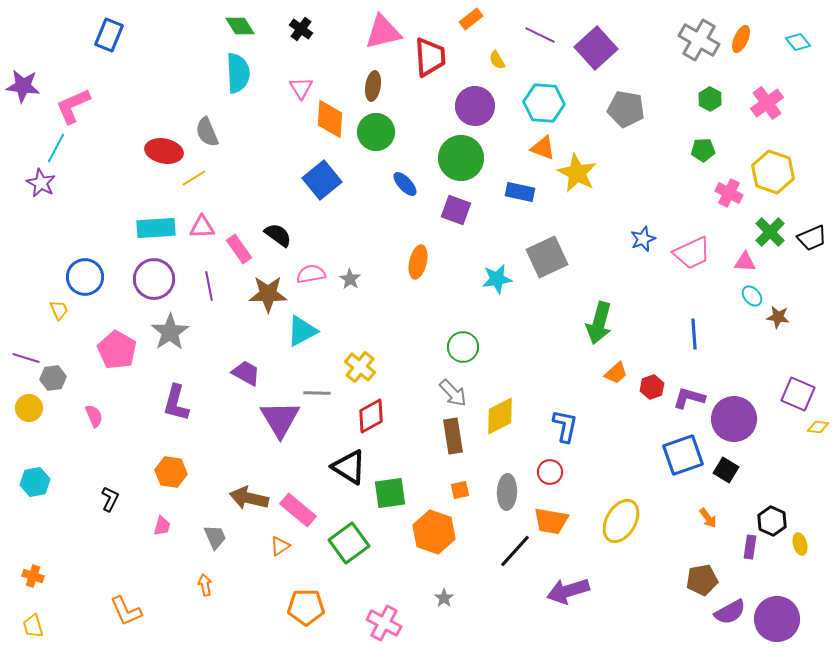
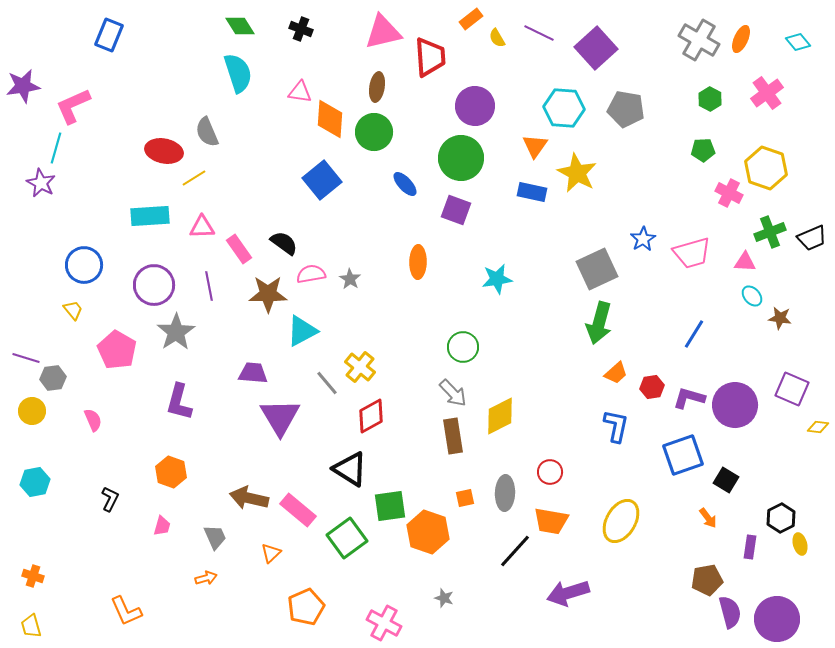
black cross at (301, 29): rotated 15 degrees counterclockwise
purple line at (540, 35): moved 1 px left, 2 px up
yellow semicircle at (497, 60): moved 22 px up
cyan semicircle at (238, 73): rotated 15 degrees counterclockwise
purple star at (23, 86): rotated 16 degrees counterclockwise
brown ellipse at (373, 86): moved 4 px right, 1 px down
pink triangle at (301, 88): moved 1 px left, 4 px down; rotated 50 degrees counterclockwise
cyan hexagon at (544, 103): moved 20 px right, 5 px down
pink cross at (767, 103): moved 10 px up
green circle at (376, 132): moved 2 px left
cyan line at (56, 148): rotated 12 degrees counterclockwise
orange triangle at (543, 148): moved 8 px left, 2 px up; rotated 44 degrees clockwise
yellow hexagon at (773, 172): moved 7 px left, 4 px up
blue rectangle at (520, 192): moved 12 px right
cyan rectangle at (156, 228): moved 6 px left, 12 px up
green cross at (770, 232): rotated 24 degrees clockwise
black semicircle at (278, 235): moved 6 px right, 8 px down
blue star at (643, 239): rotated 10 degrees counterclockwise
pink trapezoid at (692, 253): rotated 9 degrees clockwise
gray square at (547, 257): moved 50 px right, 12 px down
orange ellipse at (418, 262): rotated 12 degrees counterclockwise
blue circle at (85, 277): moved 1 px left, 12 px up
purple circle at (154, 279): moved 6 px down
yellow trapezoid at (59, 310): moved 14 px right; rotated 15 degrees counterclockwise
brown star at (778, 317): moved 2 px right, 1 px down
gray star at (170, 332): moved 6 px right
blue line at (694, 334): rotated 36 degrees clockwise
purple trapezoid at (246, 373): moved 7 px right; rotated 24 degrees counterclockwise
red hexagon at (652, 387): rotated 10 degrees clockwise
gray line at (317, 393): moved 10 px right, 10 px up; rotated 48 degrees clockwise
purple square at (798, 394): moved 6 px left, 5 px up
purple L-shape at (176, 403): moved 3 px right, 1 px up
yellow circle at (29, 408): moved 3 px right, 3 px down
pink semicircle at (94, 416): moved 1 px left, 4 px down
purple triangle at (280, 419): moved 2 px up
purple circle at (734, 419): moved 1 px right, 14 px up
blue L-shape at (565, 426): moved 51 px right
black triangle at (349, 467): moved 1 px right, 2 px down
black square at (726, 470): moved 10 px down
orange hexagon at (171, 472): rotated 12 degrees clockwise
orange square at (460, 490): moved 5 px right, 8 px down
gray ellipse at (507, 492): moved 2 px left, 1 px down
green square at (390, 493): moved 13 px down
black hexagon at (772, 521): moved 9 px right, 3 px up; rotated 8 degrees clockwise
orange hexagon at (434, 532): moved 6 px left
green square at (349, 543): moved 2 px left, 5 px up
orange triangle at (280, 546): moved 9 px left, 7 px down; rotated 10 degrees counterclockwise
brown pentagon at (702, 580): moved 5 px right
orange arrow at (205, 585): moved 1 px right, 7 px up; rotated 85 degrees clockwise
purple arrow at (568, 591): moved 2 px down
gray star at (444, 598): rotated 18 degrees counterclockwise
orange pentagon at (306, 607): rotated 24 degrees counterclockwise
purple semicircle at (730, 612): rotated 76 degrees counterclockwise
yellow trapezoid at (33, 626): moved 2 px left
